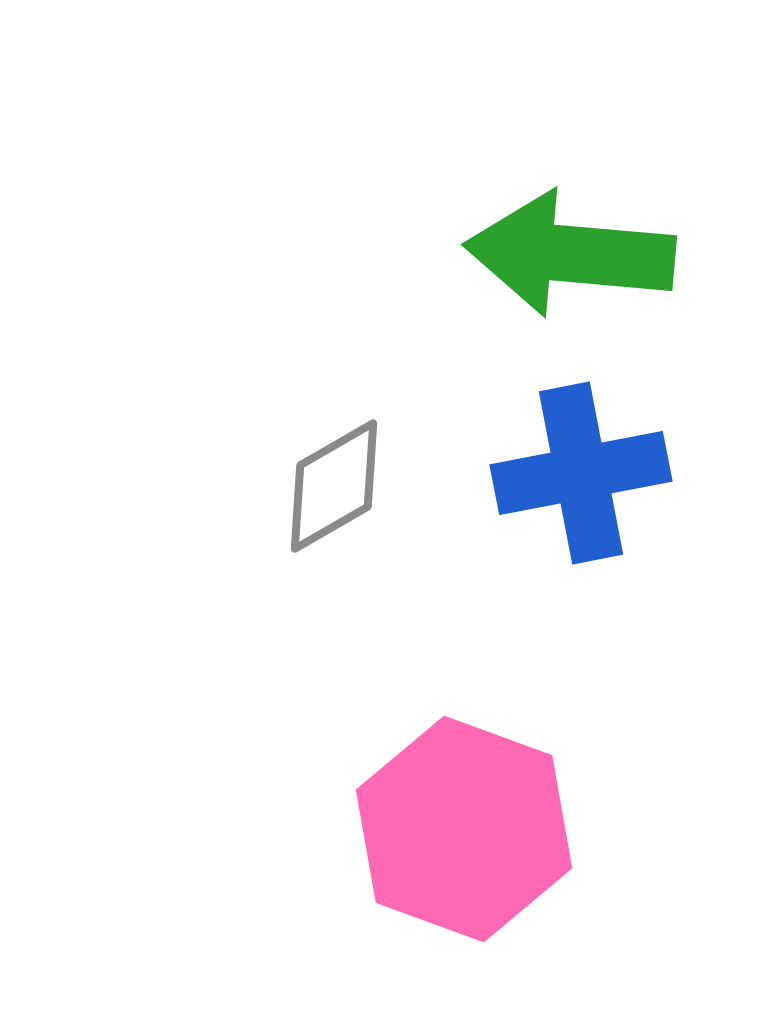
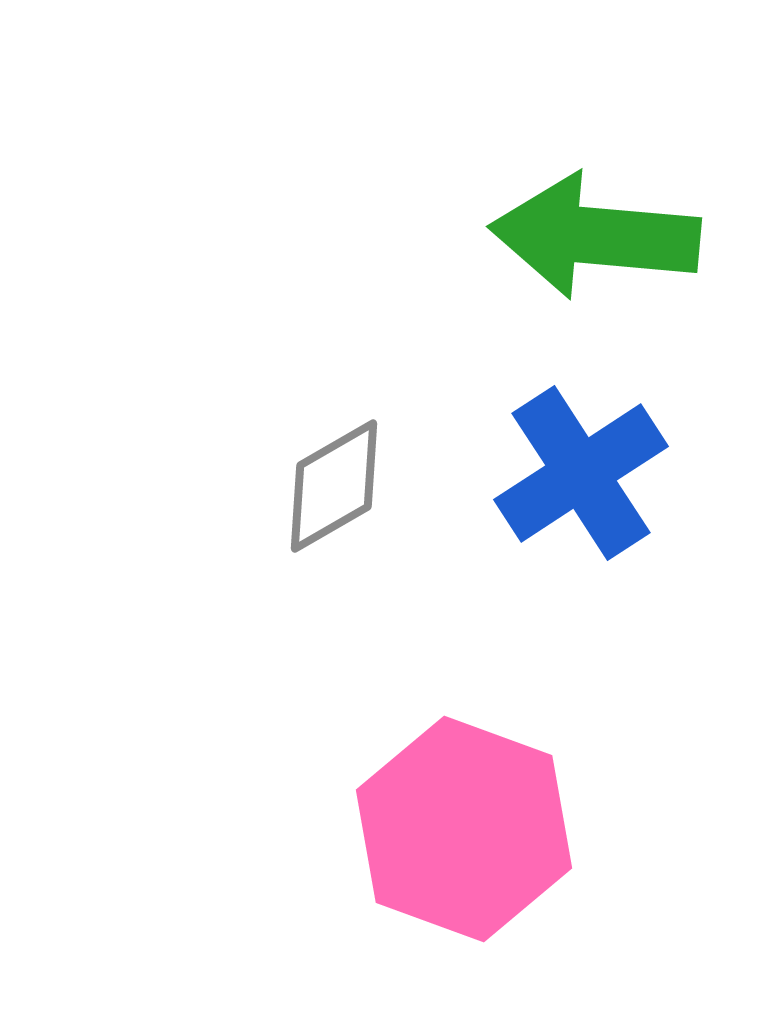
green arrow: moved 25 px right, 18 px up
blue cross: rotated 22 degrees counterclockwise
